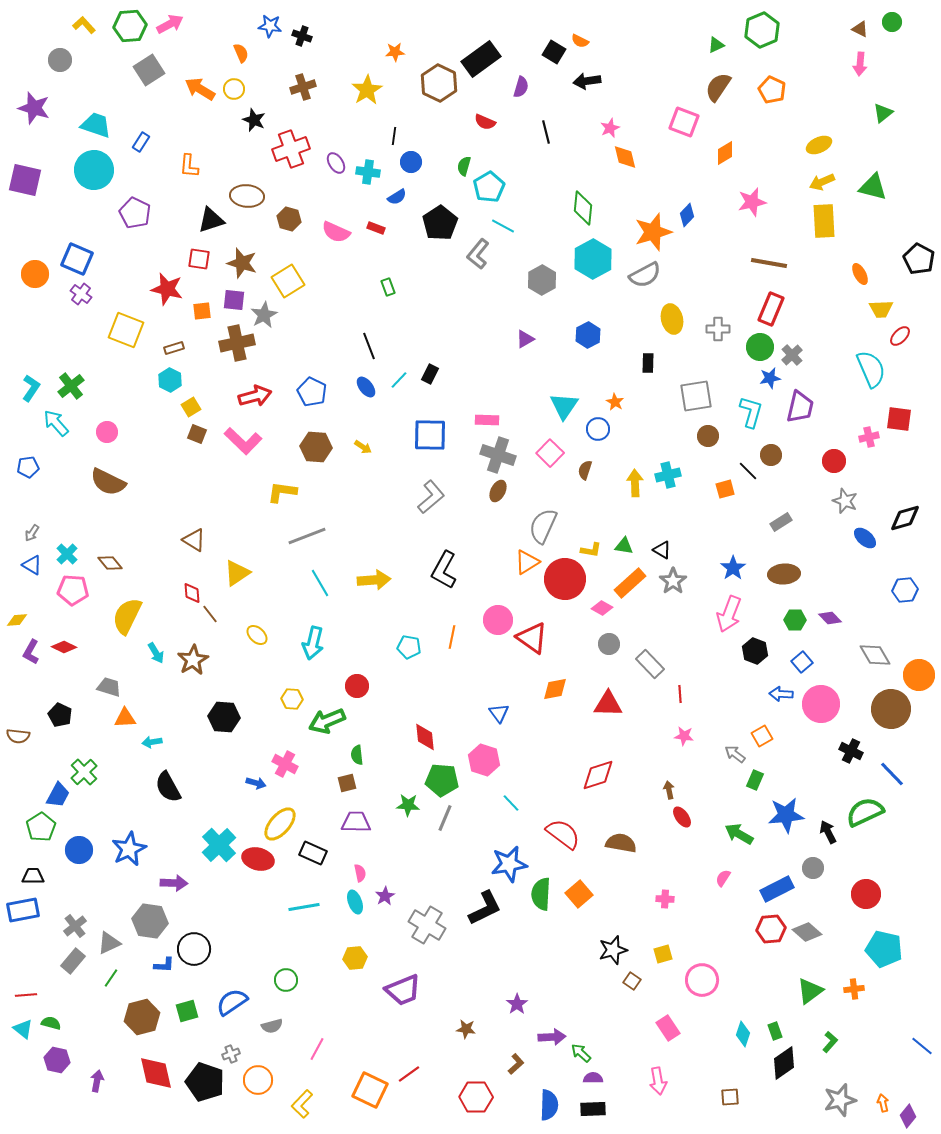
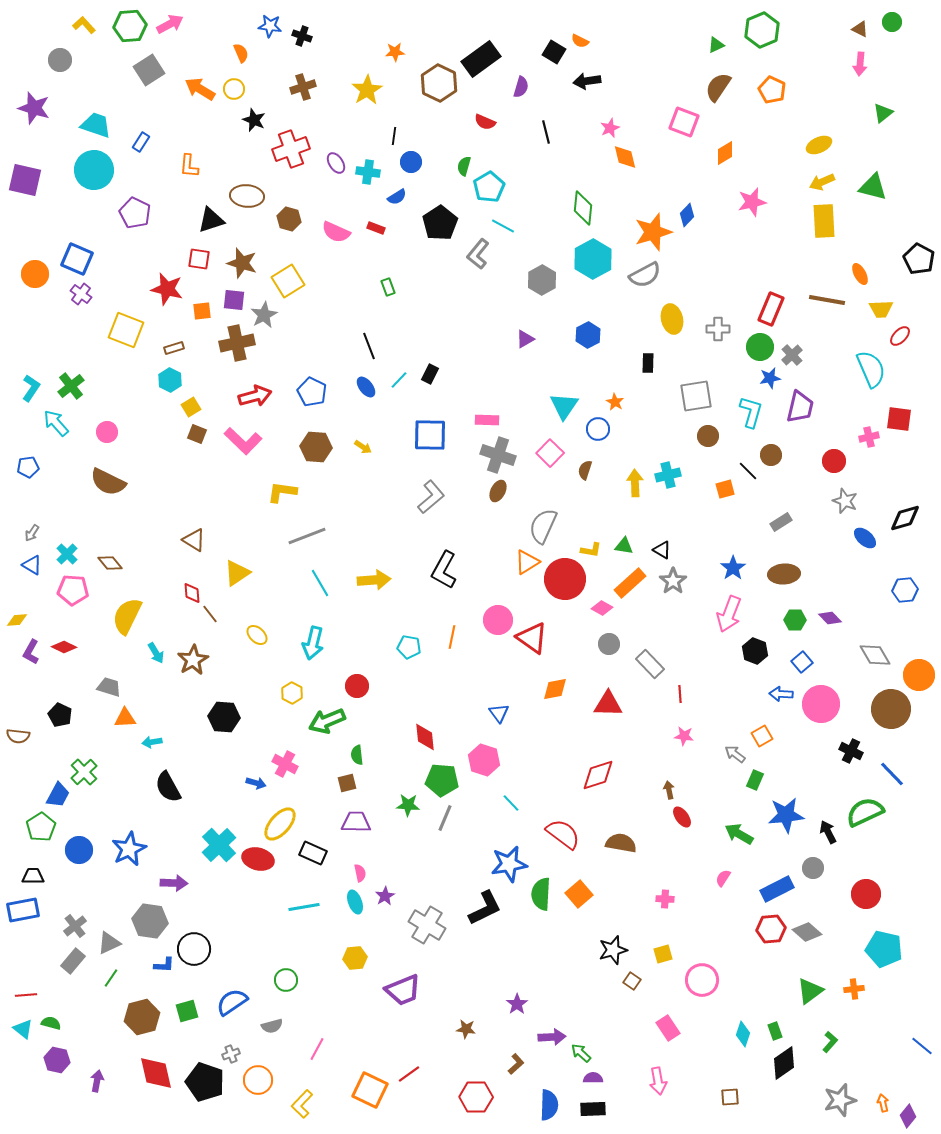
brown line at (769, 263): moved 58 px right, 37 px down
yellow hexagon at (292, 699): moved 6 px up; rotated 25 degrees clockwise
